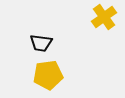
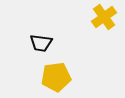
yellow pentagon: moved 8 px right, 2 px down
